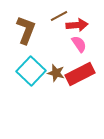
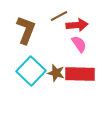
red rectangle: rotated 28 degrees clockwise
